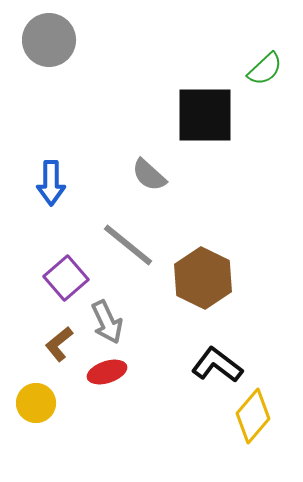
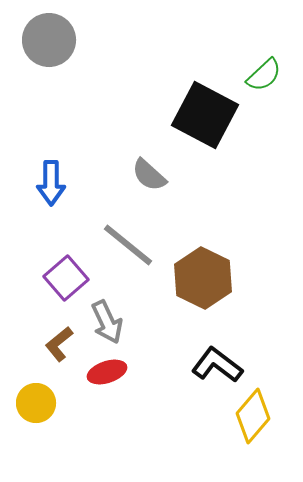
green semicircle: moved 1 px left, 6 px down
black square: rotated 28 degrees clockwise
